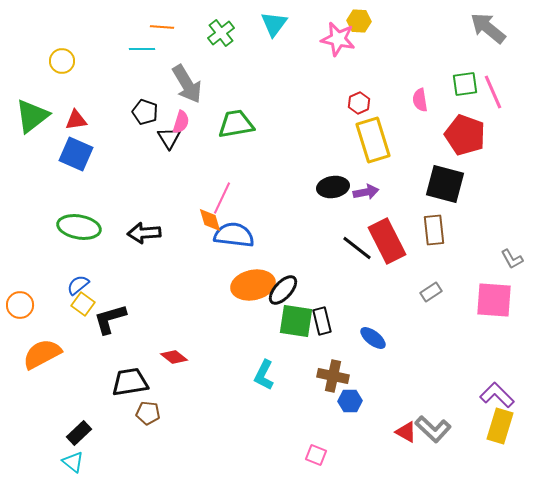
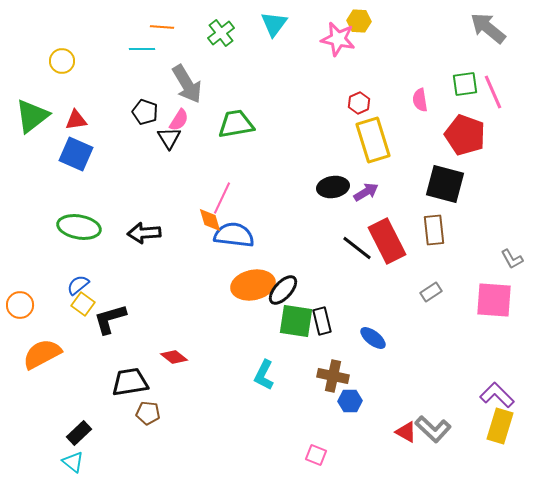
pink semicircle at (181, 122): moved 2 px left, 2 px up; rotated 15 degrees clockwise
purple arrow at (366, 192): rotated 20 degrees counterclockwise
